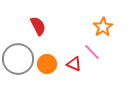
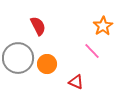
orange star: moved 1 px up
pink line: moved 1 px up
gray circle: moved 1 px up
red triangle: moved 2 px right, 18 px down
